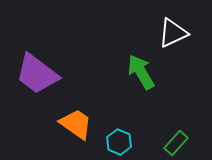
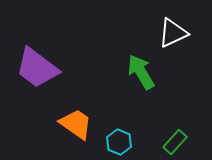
purple trapezoid: moved 6 px up
green rectangle: moved 1 px left, 1 px up
